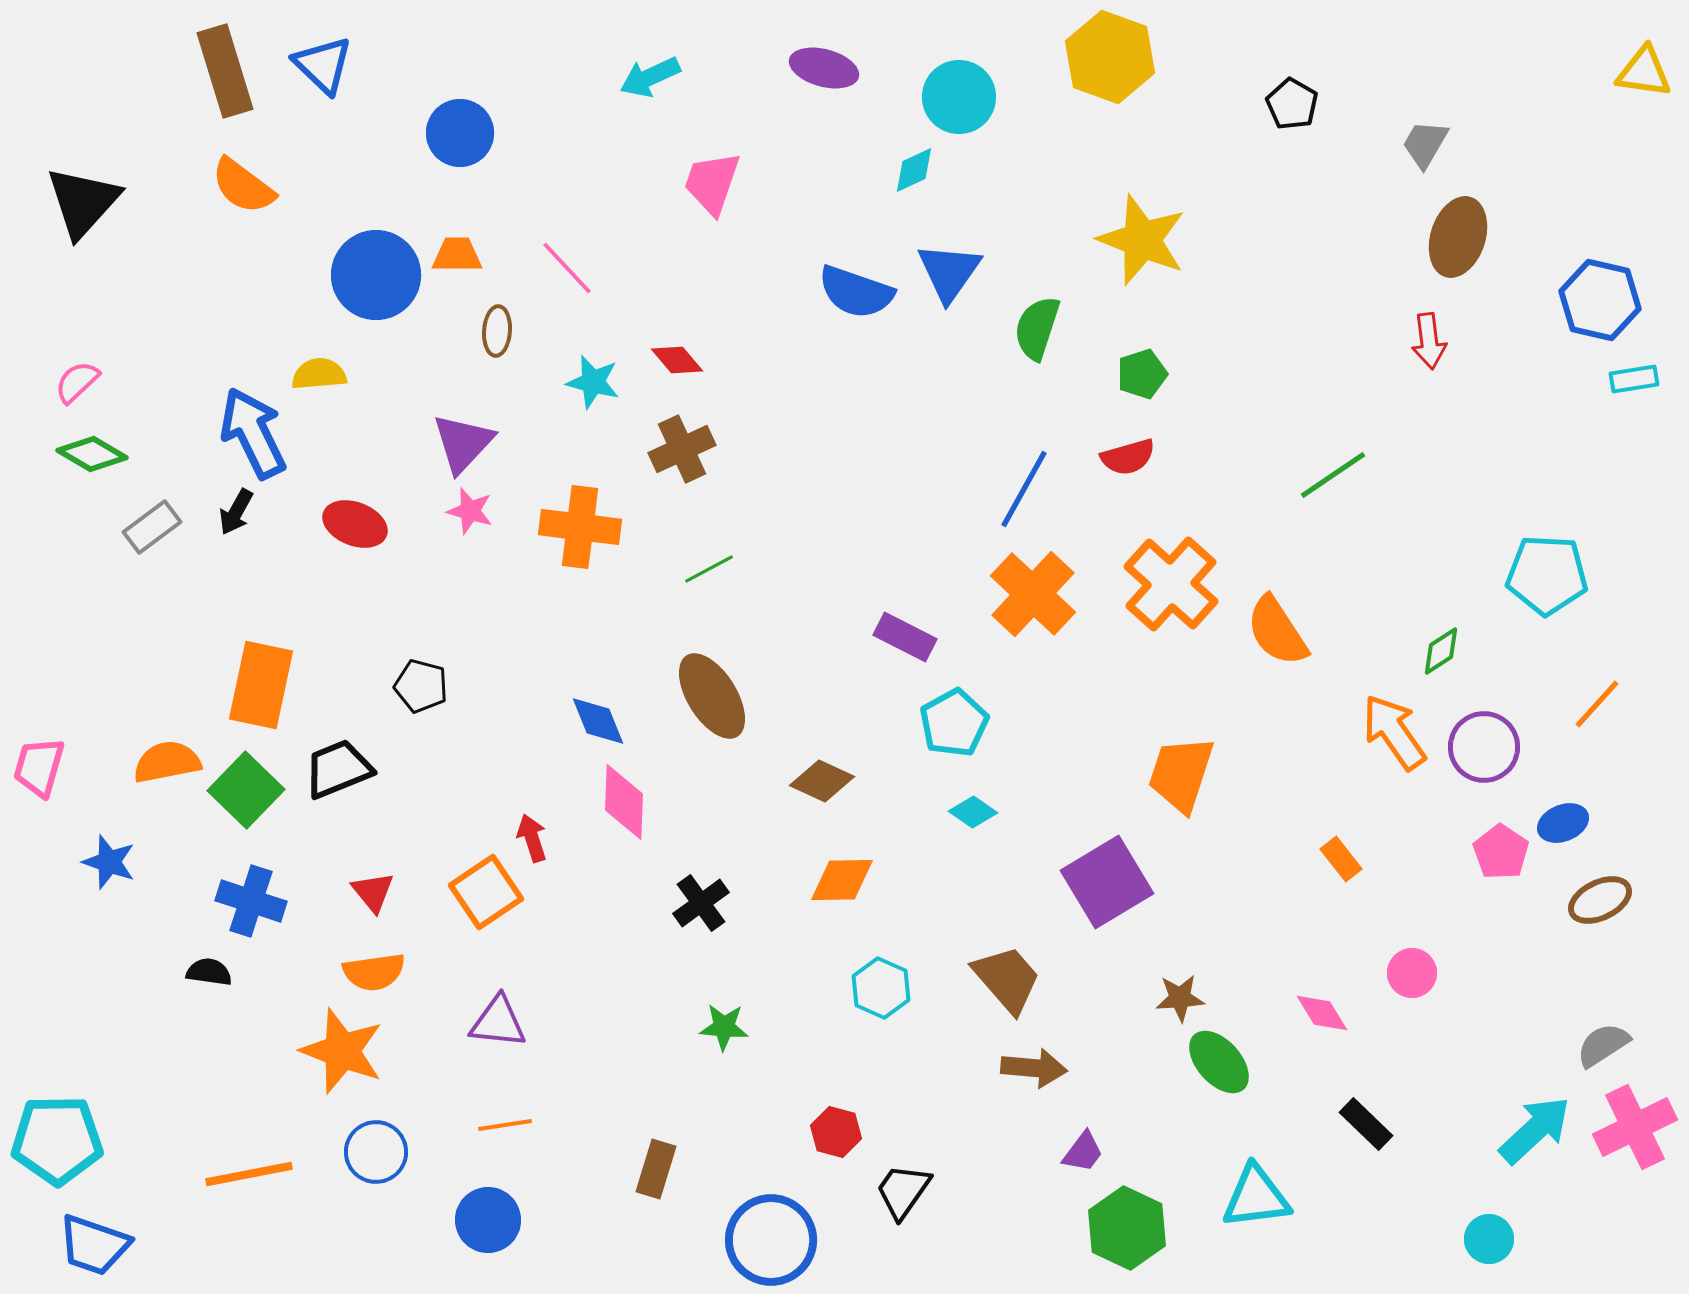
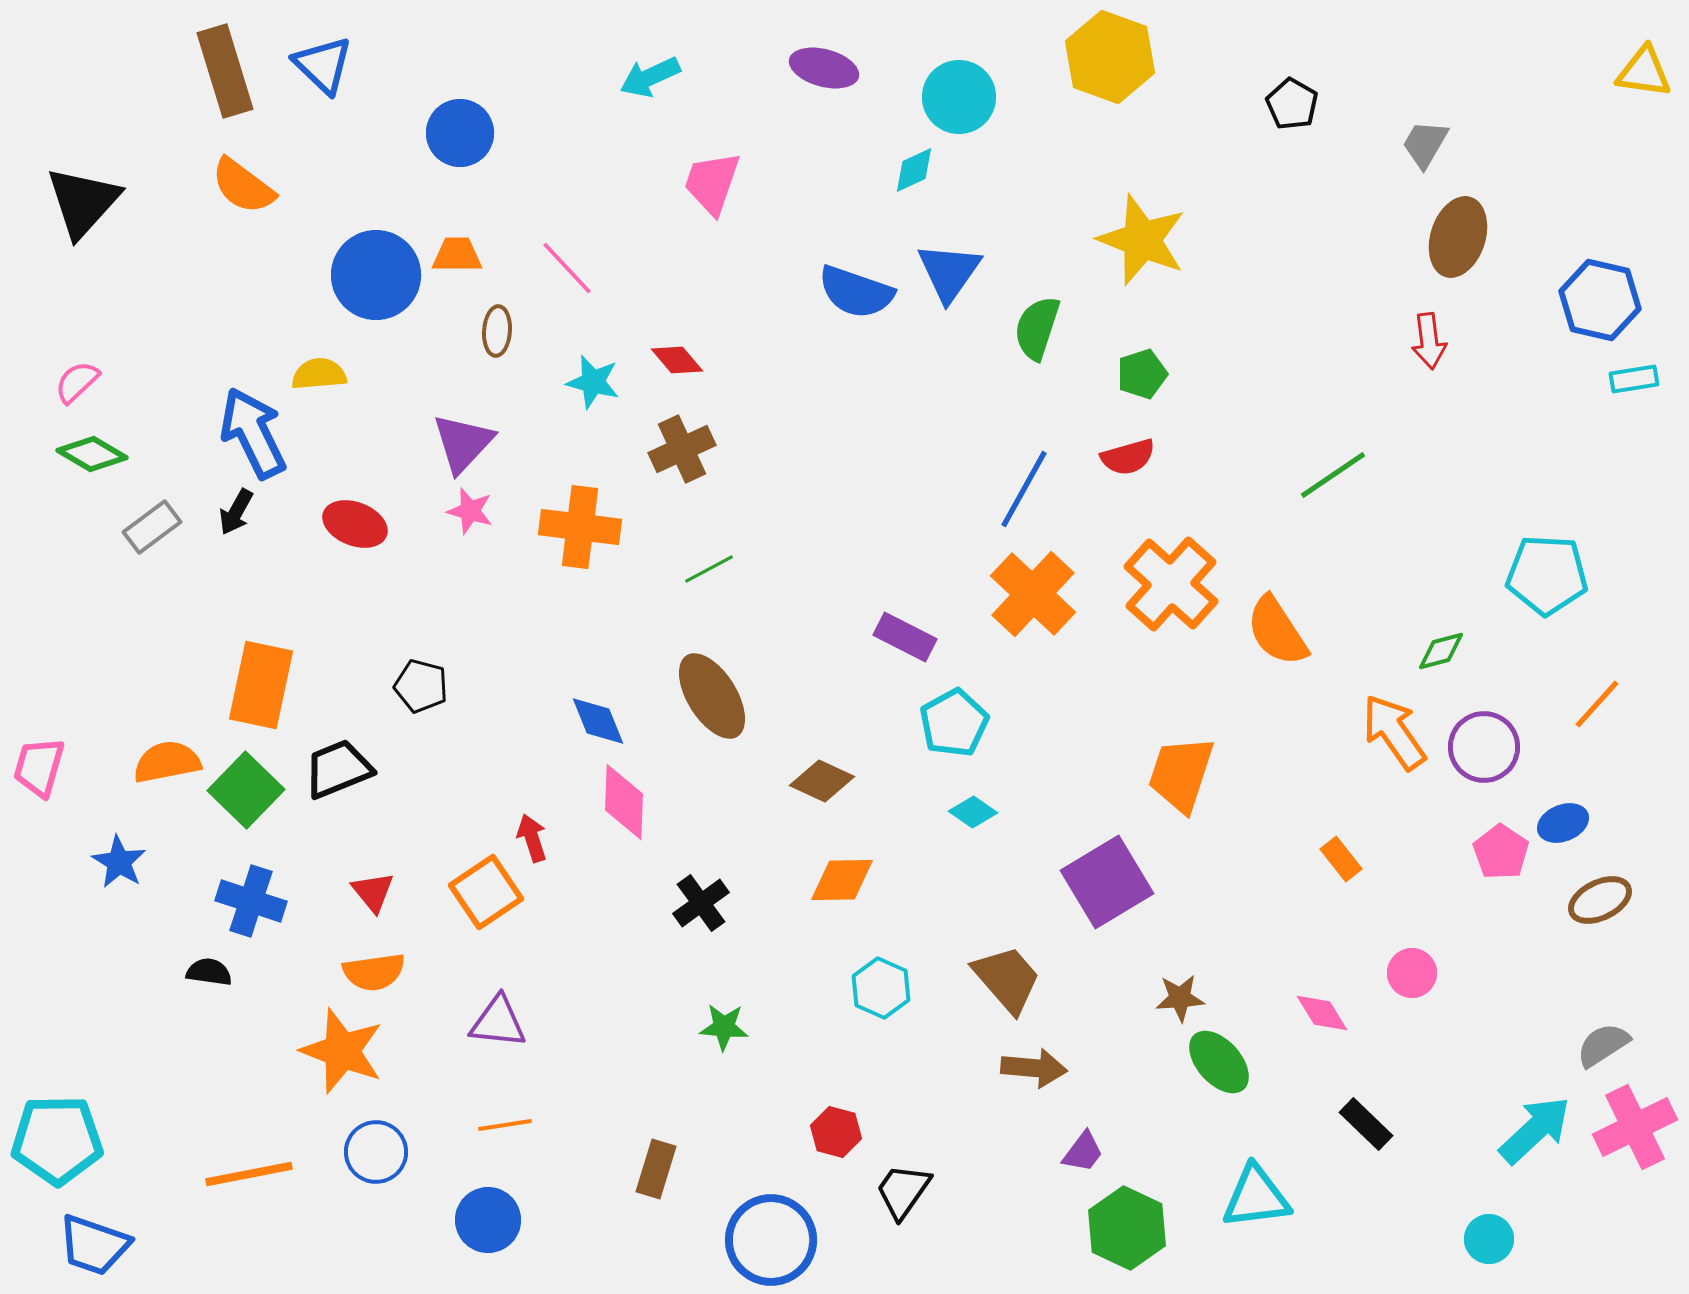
green diamond at (1441, 651): rotated 18 degrees clockwise
blue star at (109, 862): moved 10 px right; rotated 12 degrees clockwise
